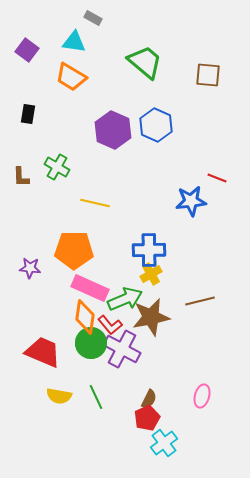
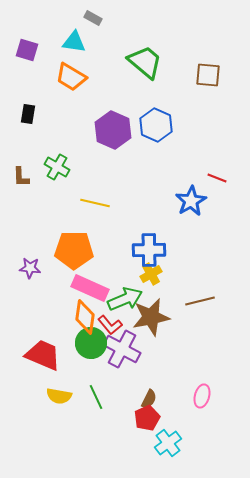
purple square: rotated 20 degrees counterclockwise
blue star: rotated 24 degrees counterclockwise
red trapezoid: moved 3 px down
cyan cross: moved 4 px right
